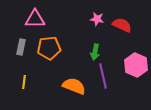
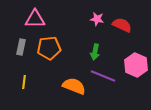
purple line: rotated 55 degrees counterclockwise
